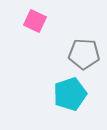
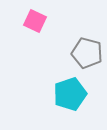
gray pentagon: moved 3 px right, 1 px up; rotated 12 degrees clockwise
